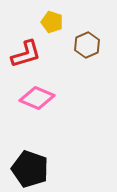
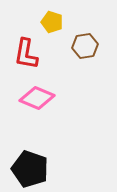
brown hexagon: moved 2 px left, 1 px down; rotated 15 degrees clockwise
red L-shape: rotated 116 degrees clockwise
